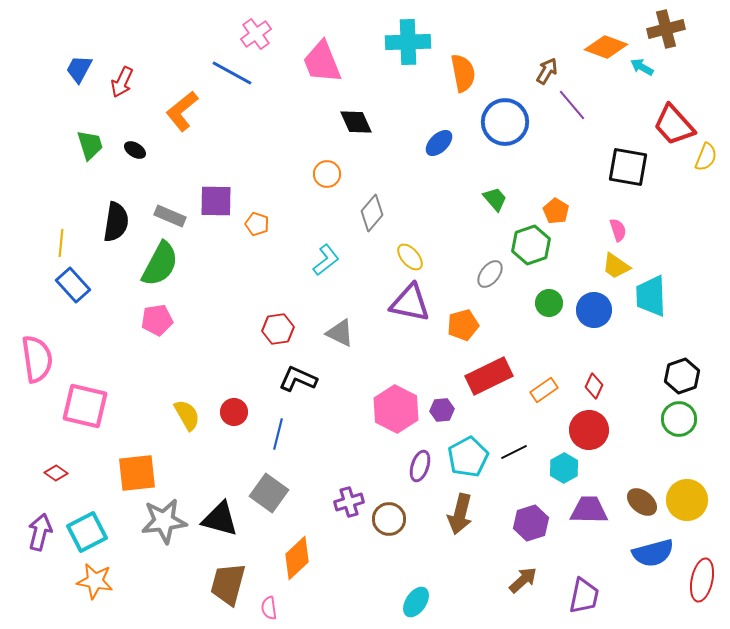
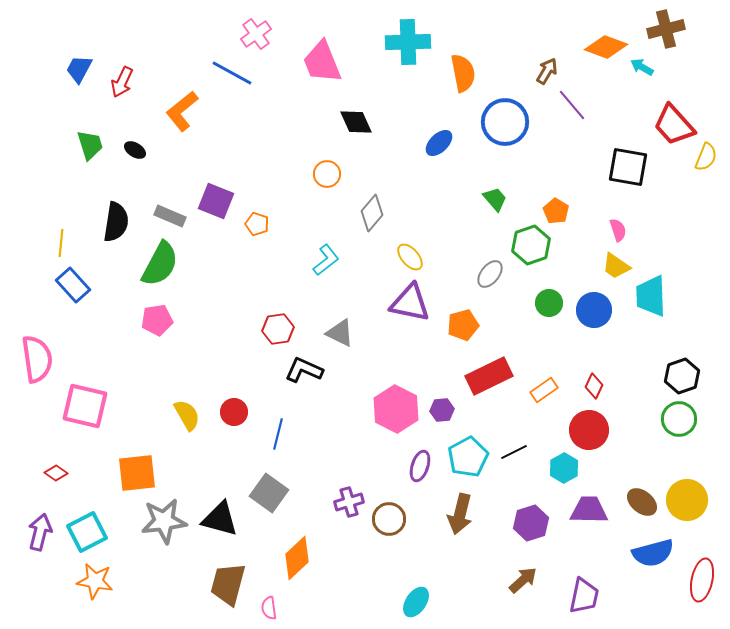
purple square at (216, 201): rotated 21 degrees clockwise
black L-shape at (298, 379): moved 6 px right, 9 px up
